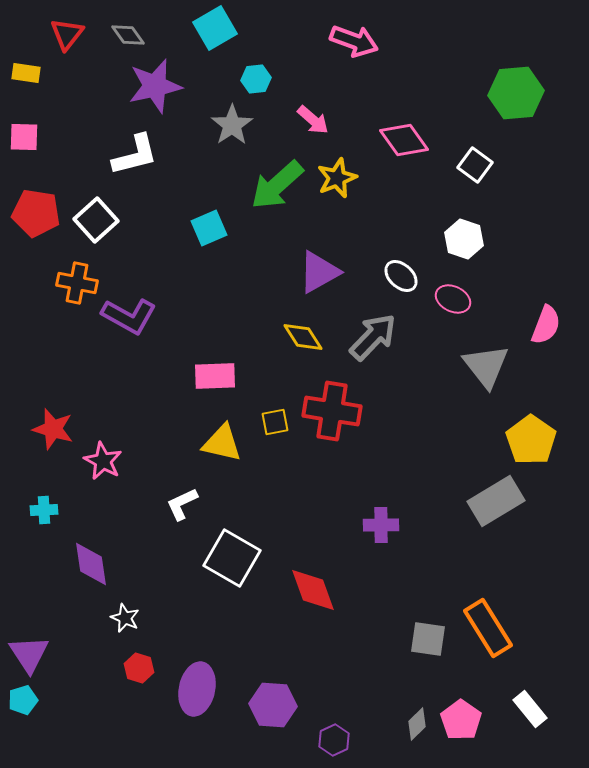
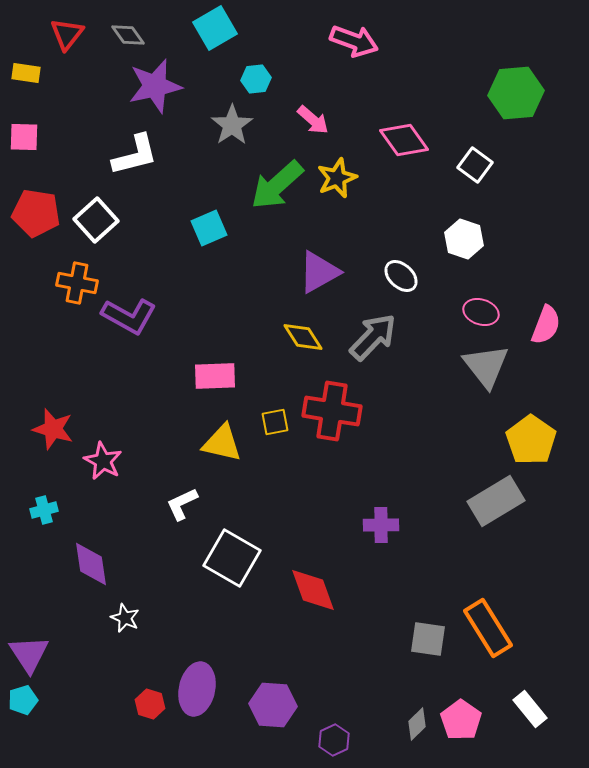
pink ellipse at (453, 299): moved 28 px right, 13 px down; rotated 8 degrees counterclockwise
cyan cross at (44, 510): rotated 12 degrees counterclockwise
red hexagon at (139, 668): moved 11 px right, 36 px down
